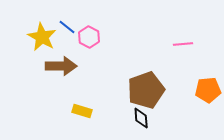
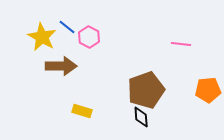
pink line: moved 2 px left; rotated 12 degrees clockwise
black diamond: moved 1 px up
